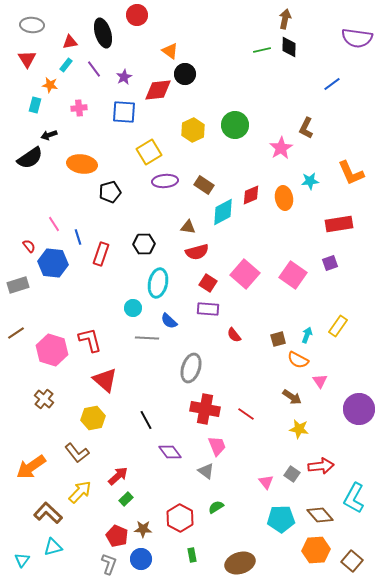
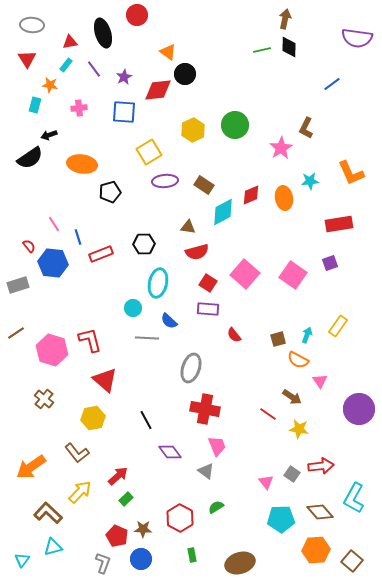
orange triangle at (170, 51): moved 2 px left, 1 px down
red rectangle at (101, 254): rotated 50 degrees clockwise
red line at (246, 414): moved 22 px right
brown diamond at (320, 515): moved 3 px up
gray L-shape at (109, 564): moved 6 px left, 1 px up
